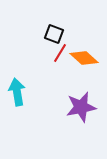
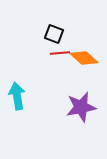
red line: rotated 54 degrees clockwise
cyan arrow: moved 4 px down
